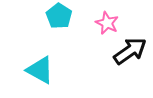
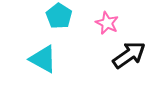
black arrow: moved 1 px left, 4 px down
cyan triangle: moved 3 px right, 11 px up
